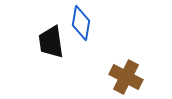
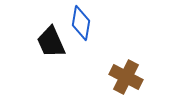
black trapezoid: rotated 16 degrees counterclockwise
